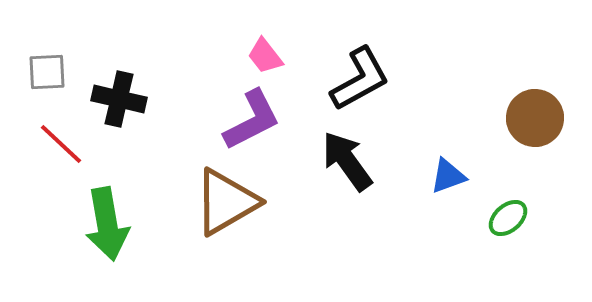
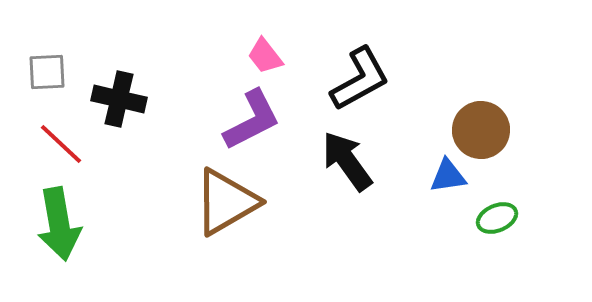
brown circle: moved 54 px left, 12 px down
blue triangle: rotated 12 degrees clockwise
green ellipse: moved 11 px left; rotated 18 degrees clockwise
green arrow: moved 48 px left
